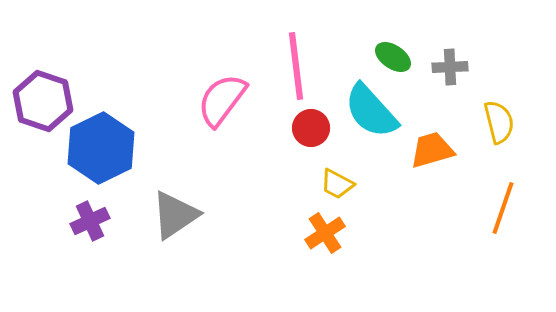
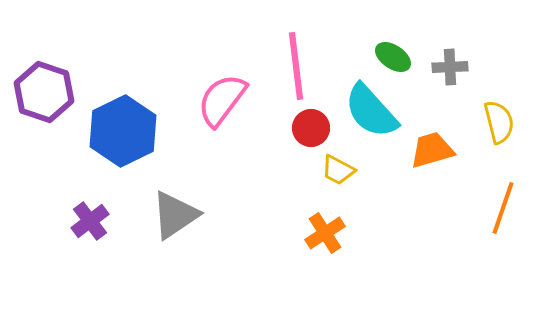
purple hexagon: moved 1 px right, 9 px up
blue hexagon: moved 22 px right, 17 px up
yellow trapezoid: moved 1 px right, 14 px up
purple cross: rotated 12 degrees counterclockwise
